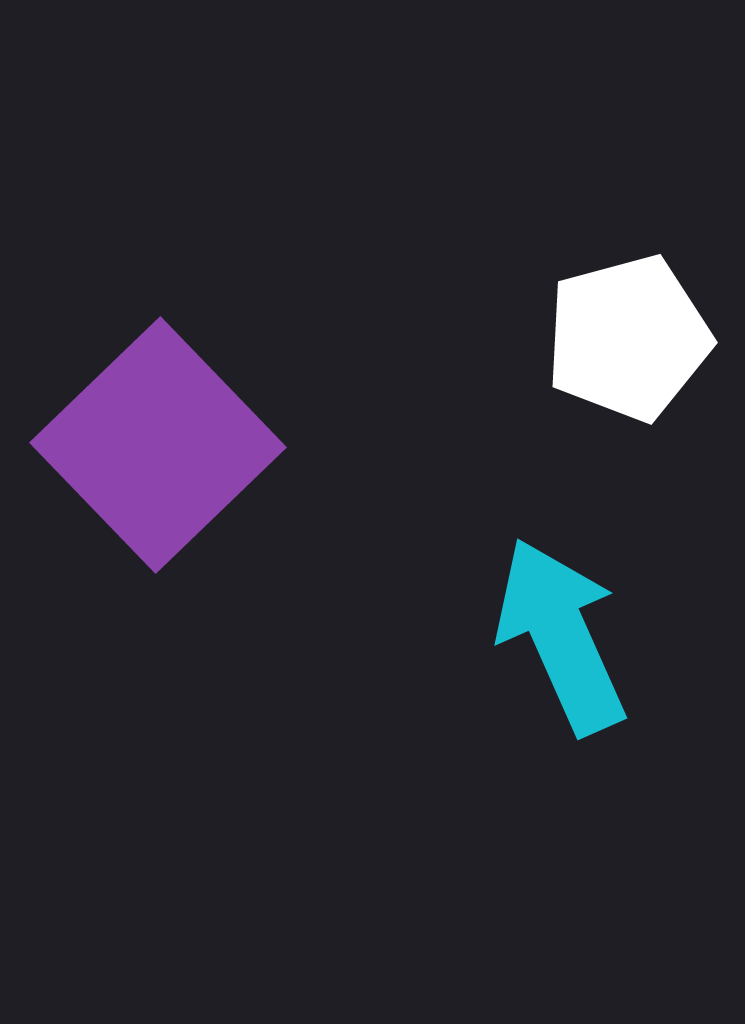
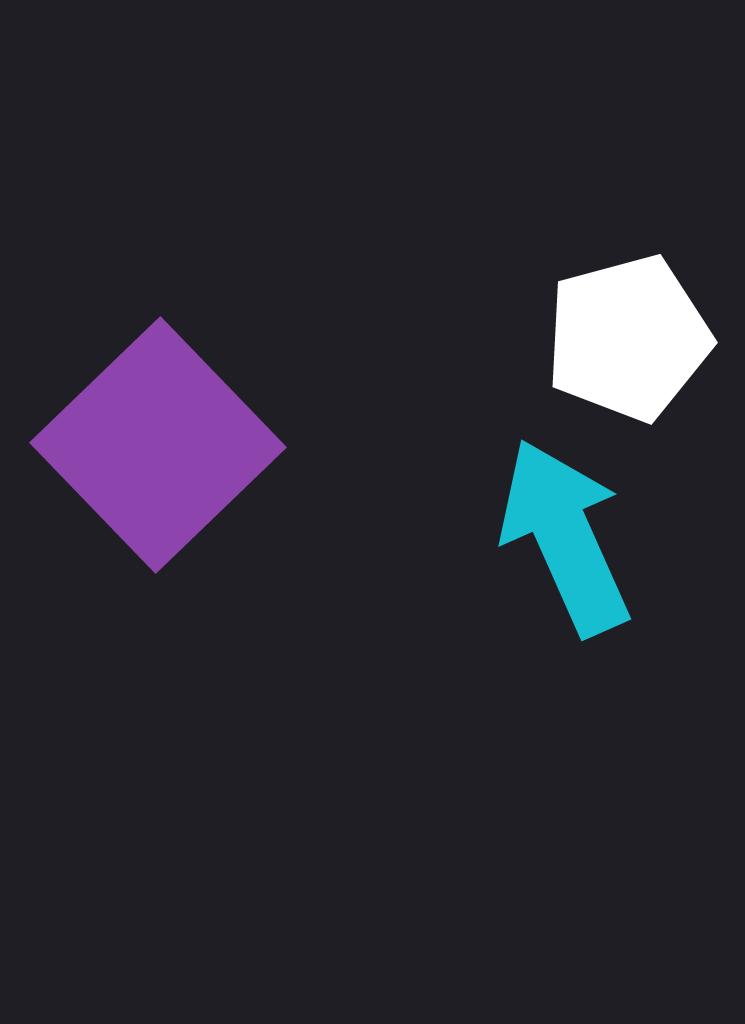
cyan arrow: moved 4 px right, 99 px up
